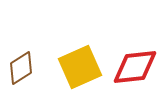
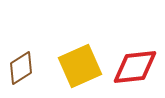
yellow square: moved 1 px up
